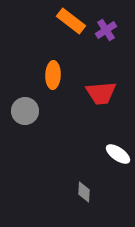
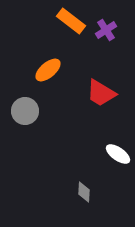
orange ellipse: moved 5 px left, 5 px up; rotated 48 degrees clockwise
red trapezoid: rotated 36 degrees clockwise
